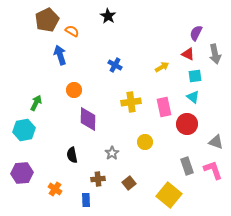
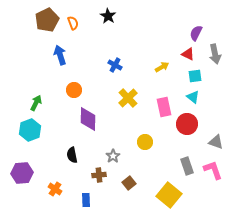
orange semicircle: moved 1 px right, 8 px up; rotated 40 degrees clockwise
yellow cross: moved 3 px left, 4 px up; rotated 36 degrees counterclockwise
cyan hexagon: moved 6 px right; rotated 10 degrees counterclockwise
gray star: moved 1 px right, 3 px down
brown cross: moved 1 px right, 4 px up
